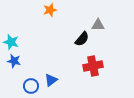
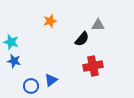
orange star: moved 11 px down
